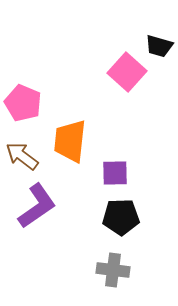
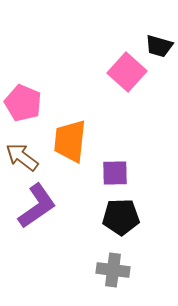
brown arrow: moved 1 px down
